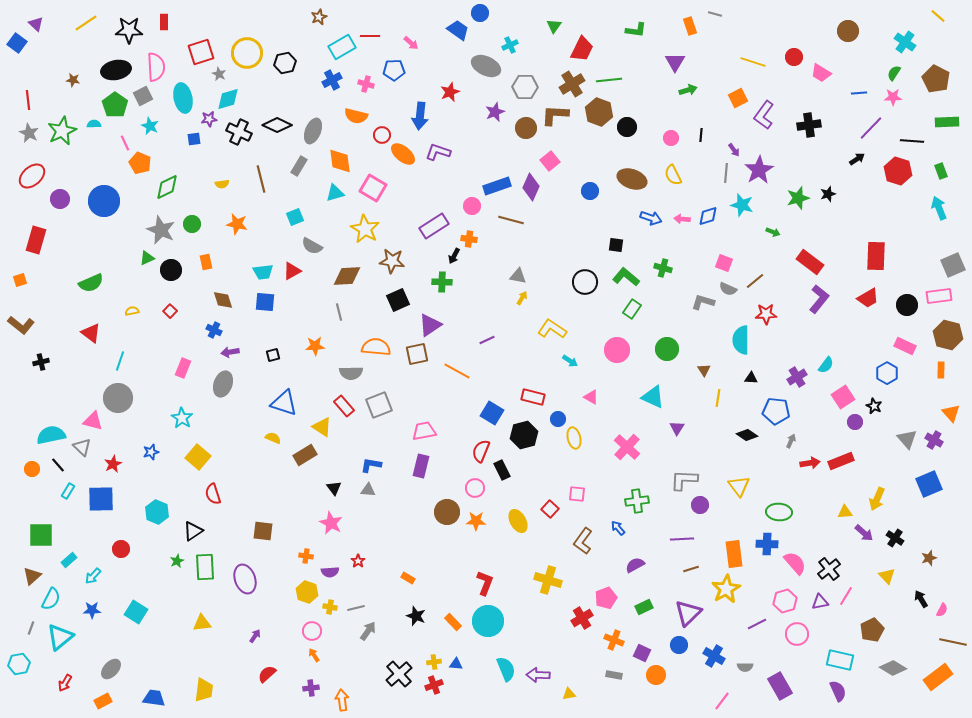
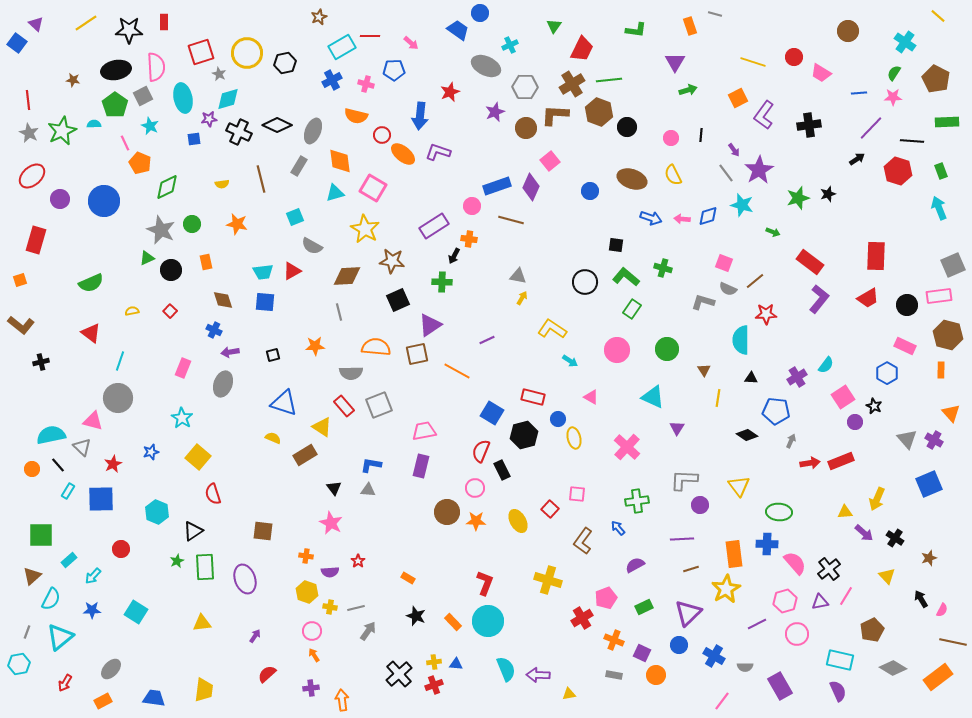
gray line at (726, 173): rotated 42 degrees counterclockwise
gray line at (31, 628): moved 4 px left, 4 px down
